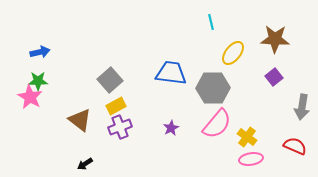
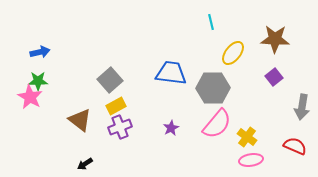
pink ellipse: moved 1 px down
